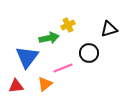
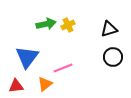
green arrow: moved 3 px left, 14 px up
black circle: moved 24 px right, 4 px down
